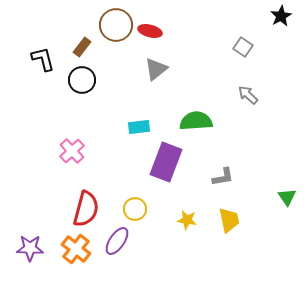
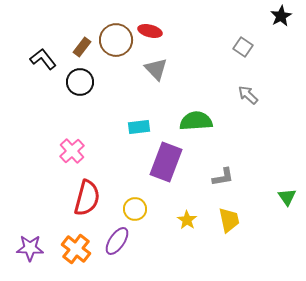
brown circle: moved 15 px down
black L-shape: rotated 24 degrees counterclockwise
gray triangle: rotated 35 degrees counterclockwise
black circle: moved 2 px left, 2 px down
red semicircle: moved 1 px right, 11 px up
yellow star: rotated 24 degrees clockwise
